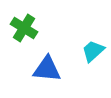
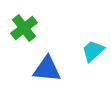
green cross: rotated 20 degrees clockwise
